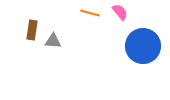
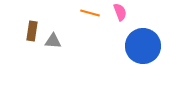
pink semicircle: rotated 18 degrees clockwise
brown rectangle: moved 1 px down
